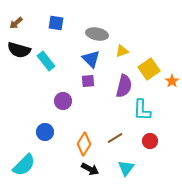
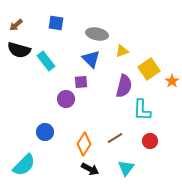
brown arrow: moved 2 px down
purple square: moved 7 px left, 1 px down
purple circle: moved 3 px right, 2 px up
